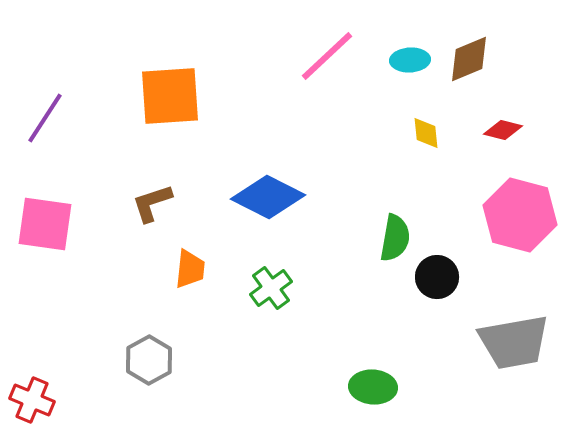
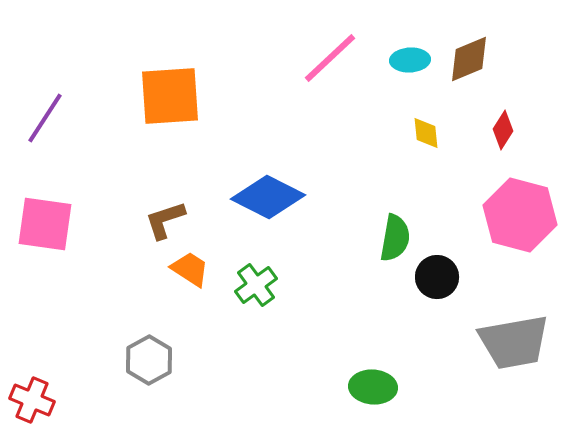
pink line: moved 3 px right, 2 px down
red diamond: rotated 72 degrees counterclockwise
brown L-shape: moved 13 px right, 17 px down
orange trapezoid: rotated 63 degrees counterclockwise
green cross: moved 15 px left, 3 px up
